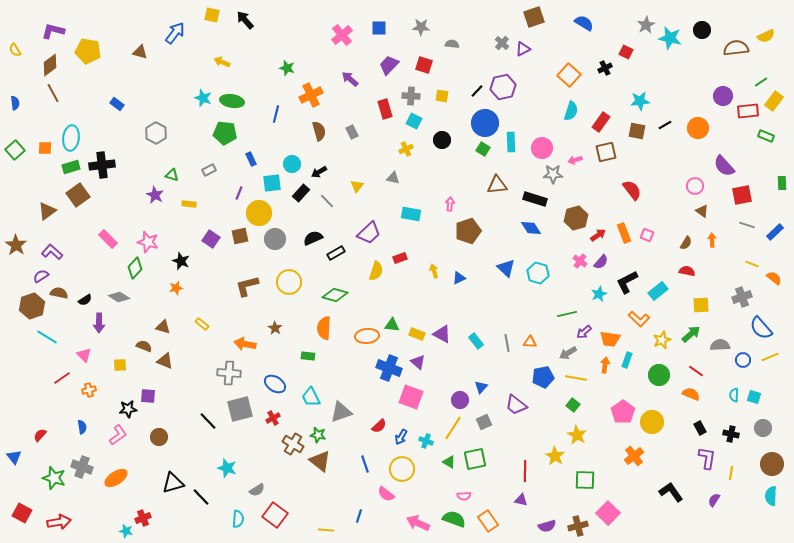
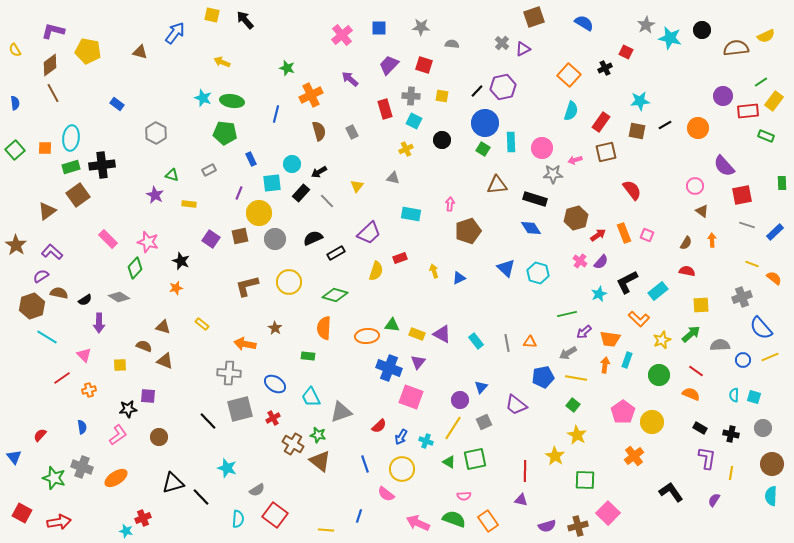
purple triangle at (418, 362): rotated 28 degrees clockwise
black rectangle at (700, 428): rotated 32 degrees counterclockwise
